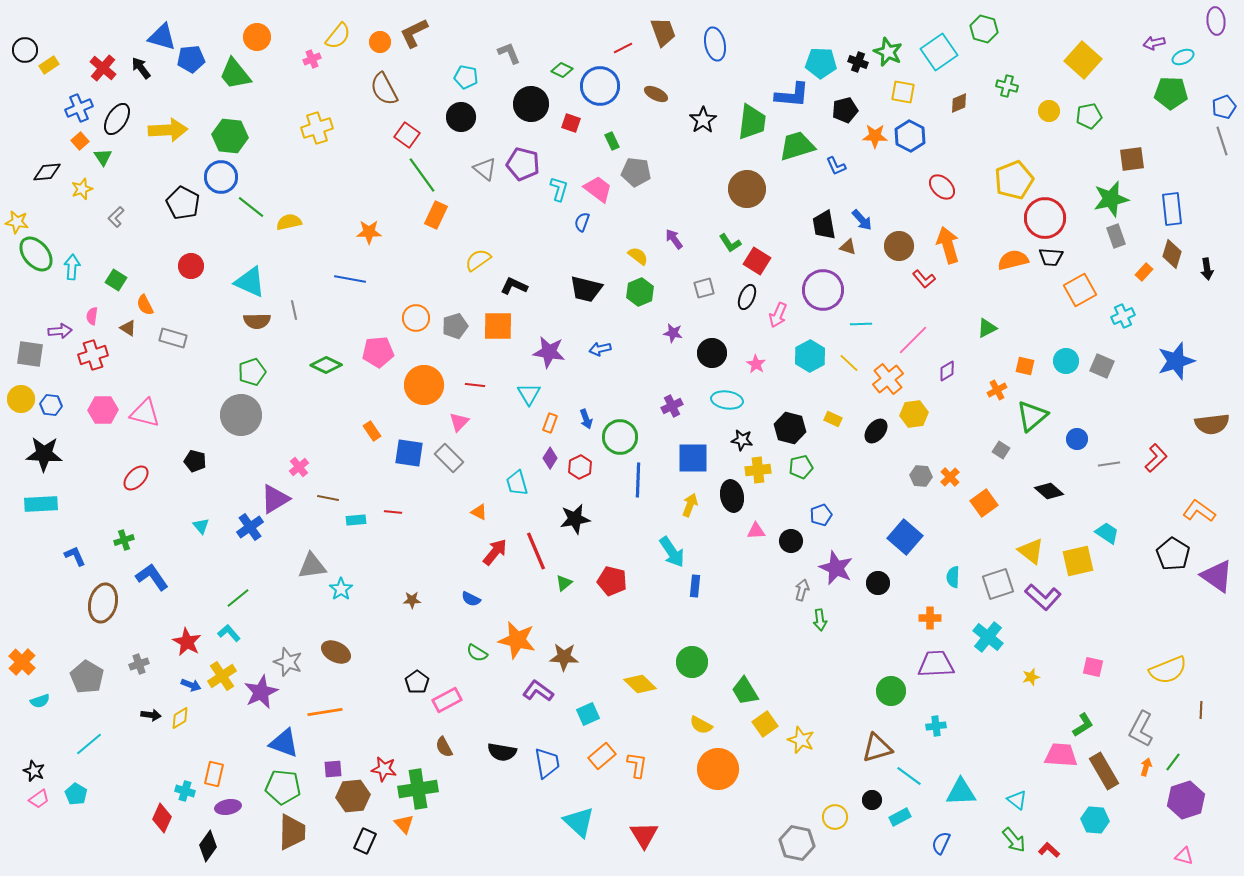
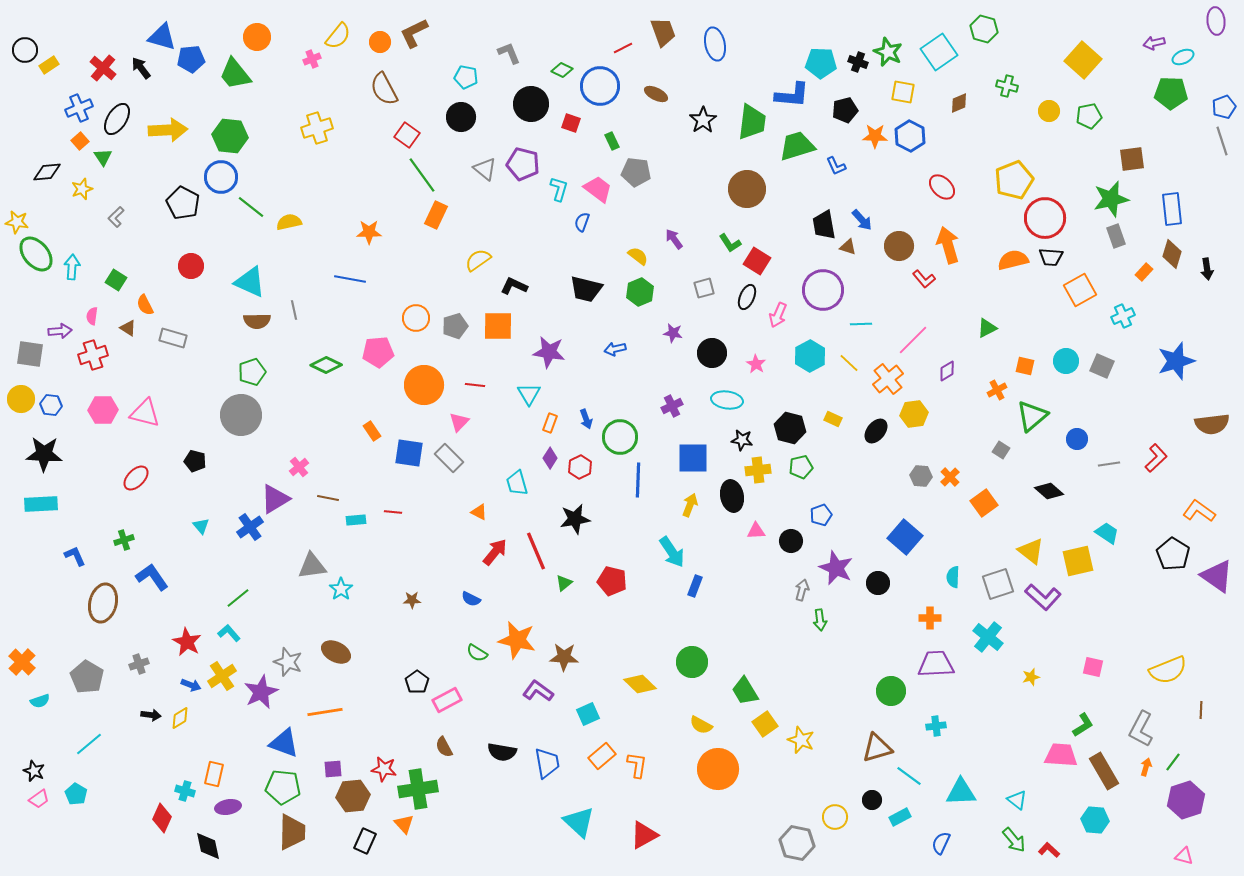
blue arrow at (600, 349): moved 15 px right
blue rectangle at (695, 586): rotated 15 degrees clockwise
red triangle at (644, 835): rotated 32 degrees clockwise
black diamond at (208, 846): rotated 48 degrees counterclockwise
